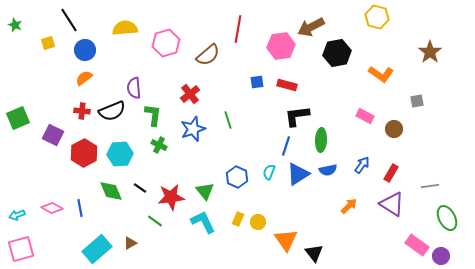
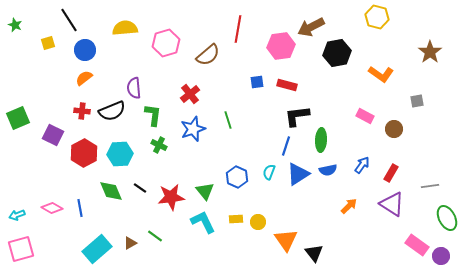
yellow rectangle at (238, 219): moved 2 px left; rotated 64 degrees clockwise
green line at (155, 221): moved 15 px down
